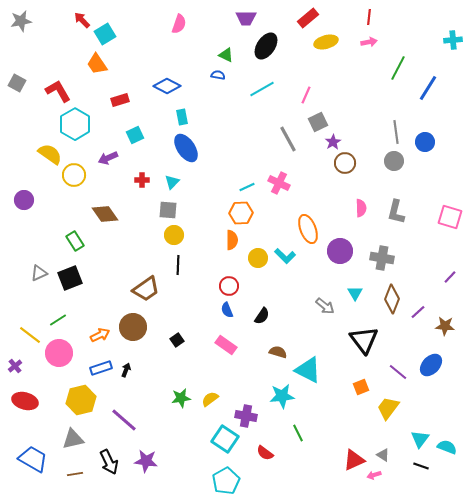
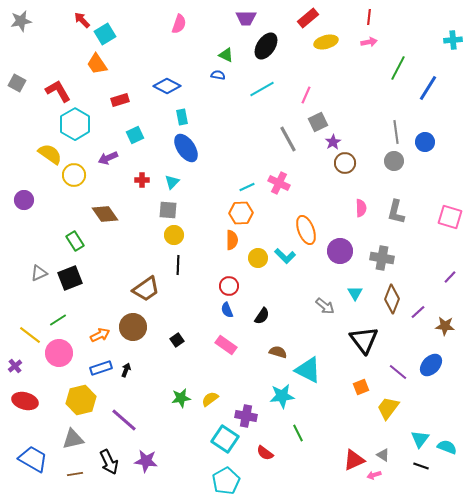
orange ellipse at (308, 229): moved 2 px left, 1 px down
